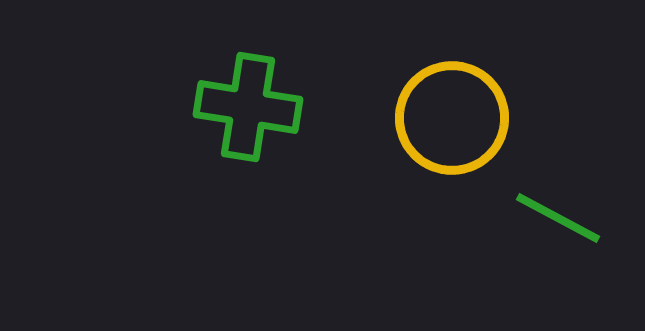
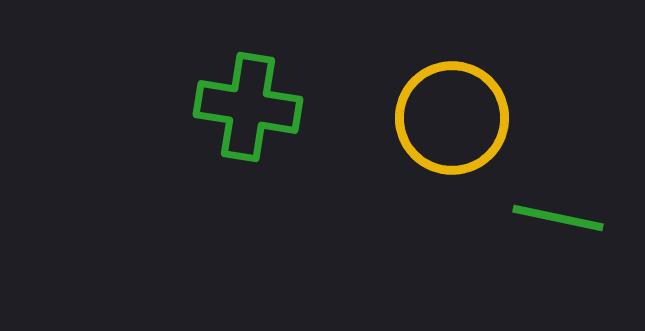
green line: rotated 16 degrees counterclockwise
